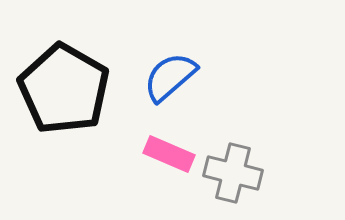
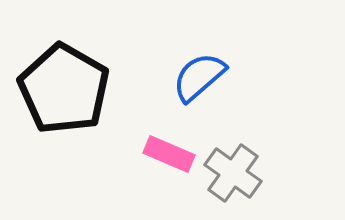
blue semicircle: moved 29 px right
gray cross: rotated 22 degrees clockwise
